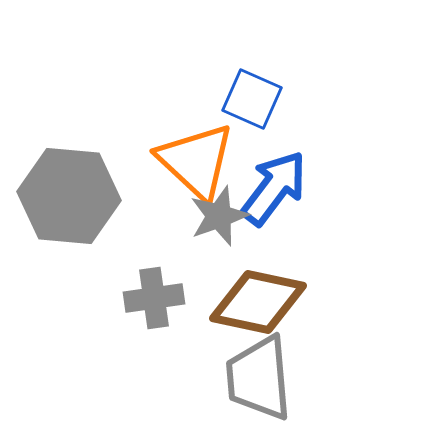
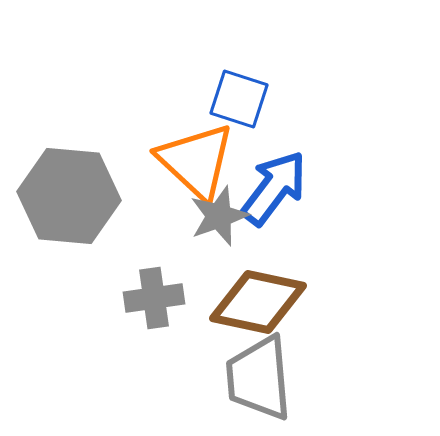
blue square: moved 13 px left; rotated 6 degrees counterclockwise
